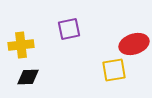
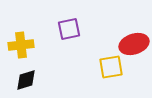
yellow square: moved 3 px left, 3 px up
black diamond: moved 2 px left, 3 px down; rotated 15 degrees counterclockwise
